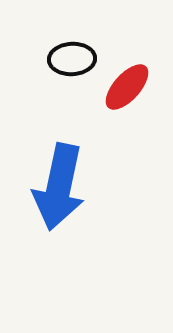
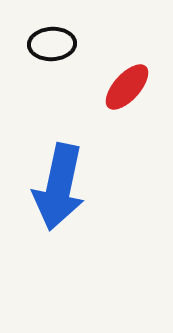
black ellipse: moved 20 px left, 15 px up
